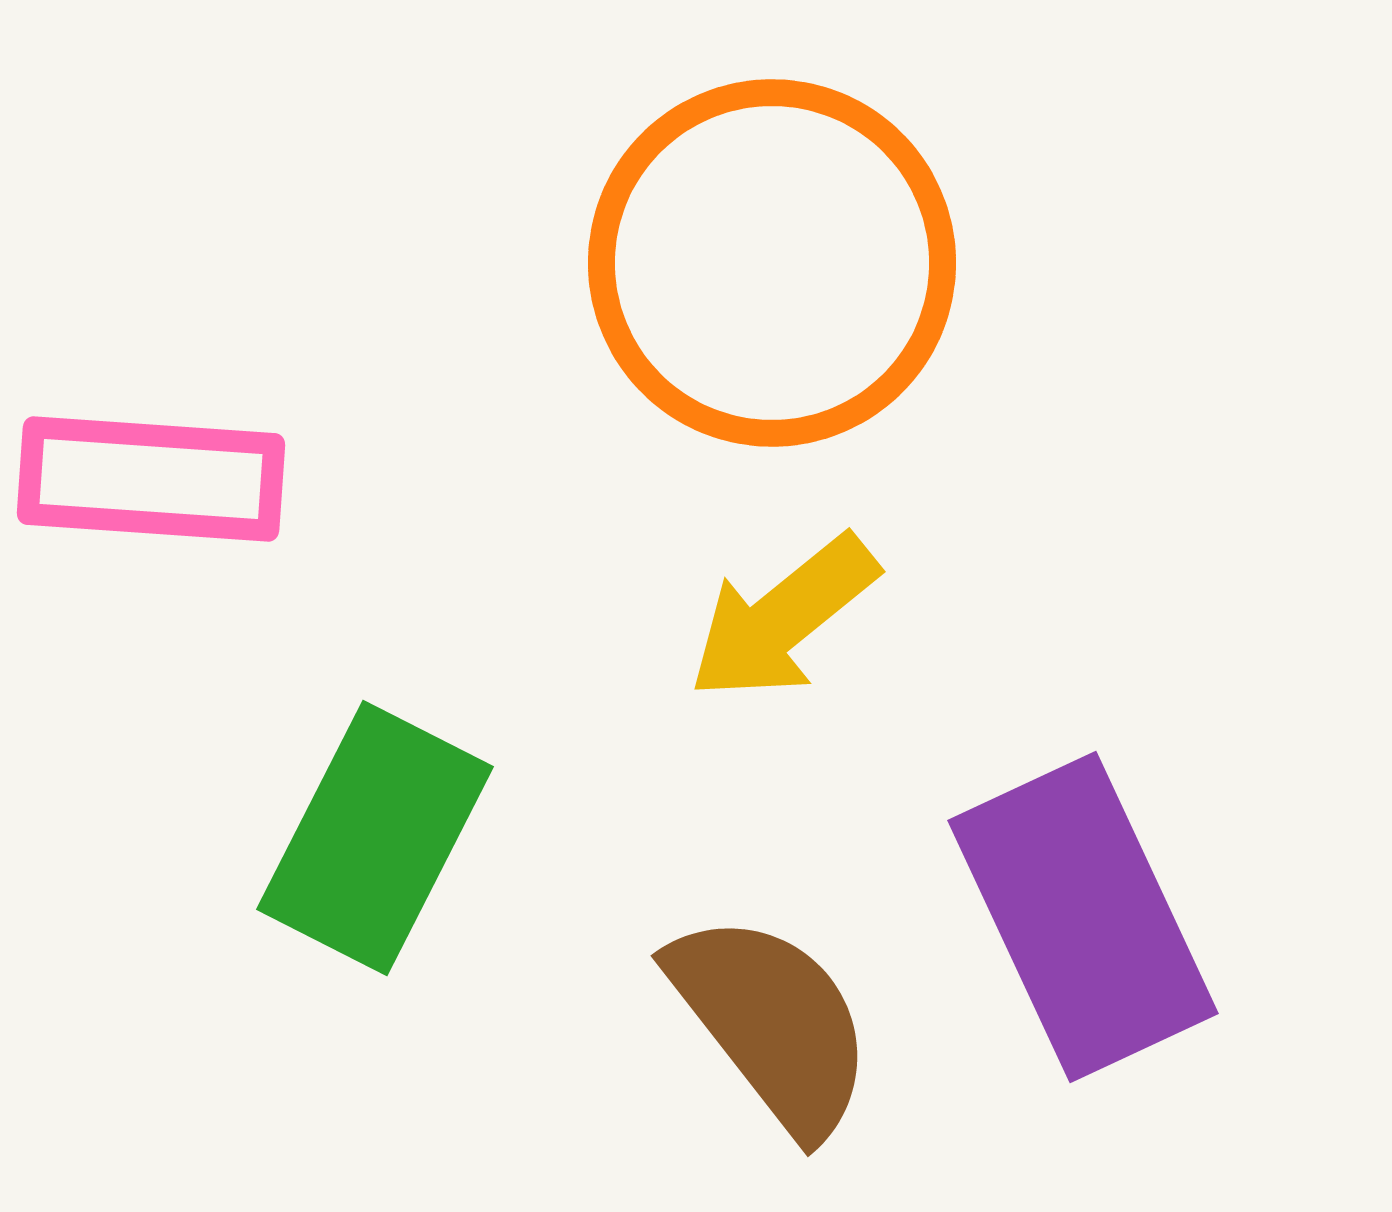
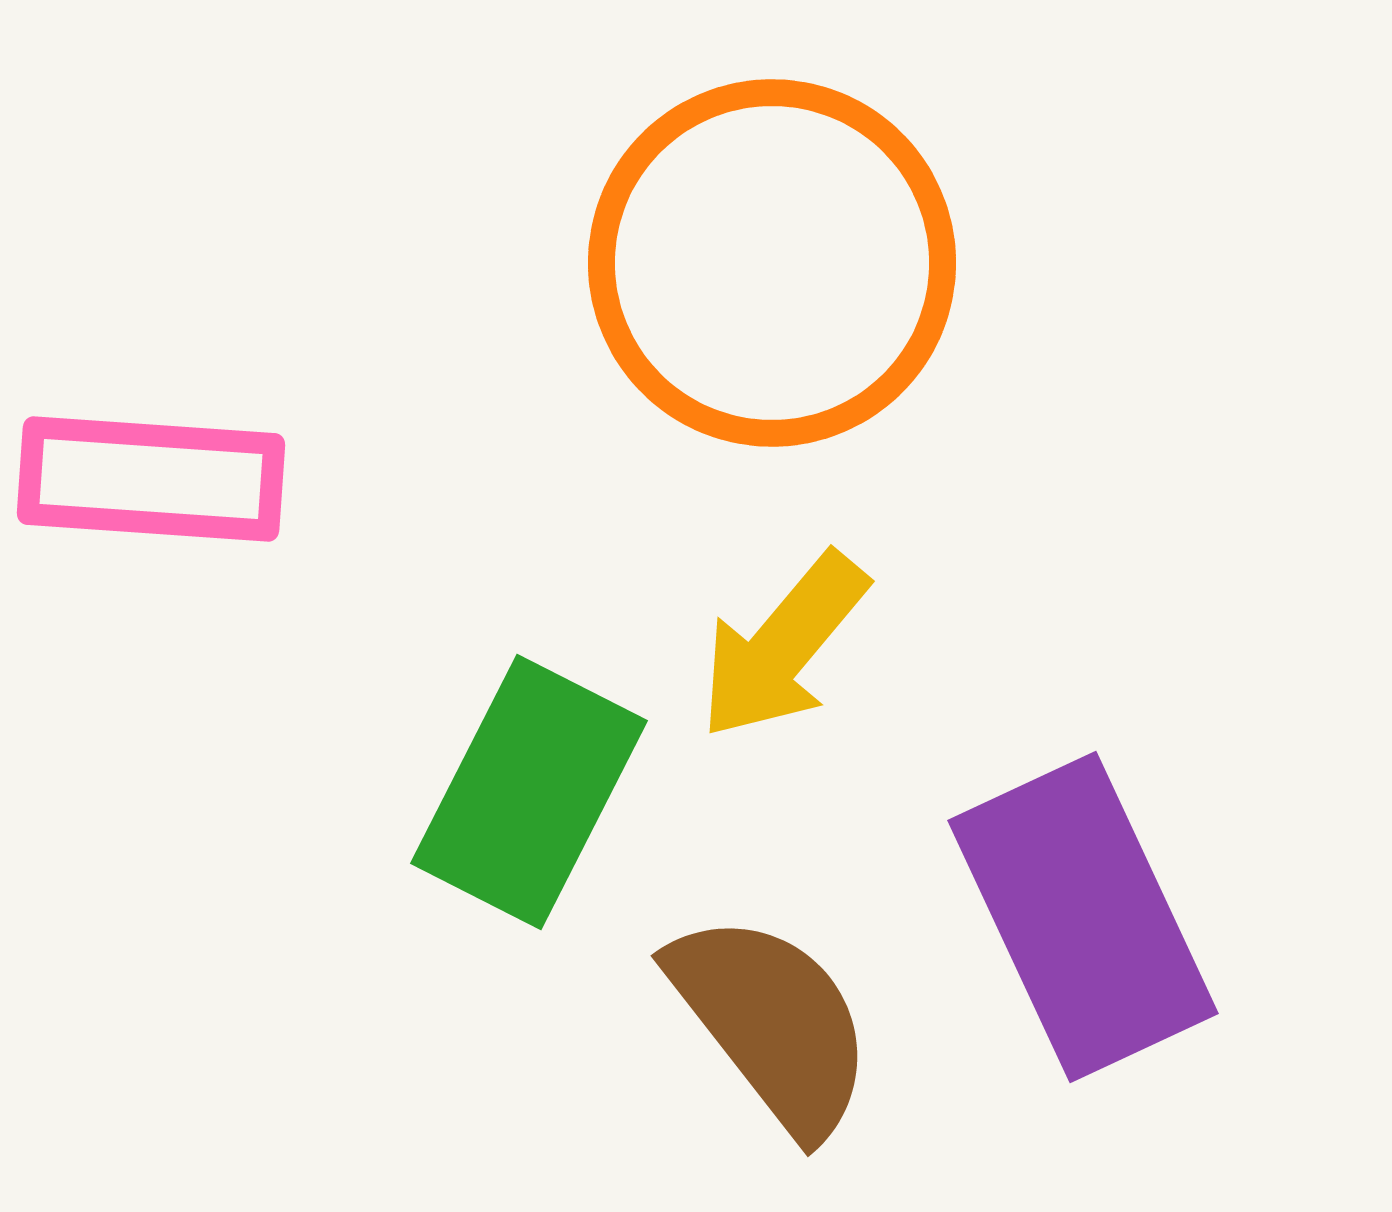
yellow arrow: moved 28 px down; rotated 11 degrees counterclockwise
green rectangle: moved 154 px right, 46 px up
